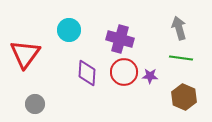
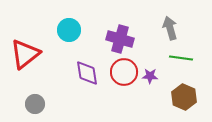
gray arrow: moved 9 px left
red triangle: rotated 16 degrees clockwise
purple diamond: rotated 12 degrees counterclockwise
